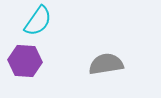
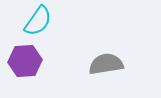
purple hexagon: rotated 8 degrees counterclockwise
